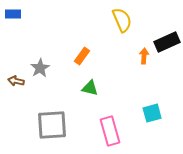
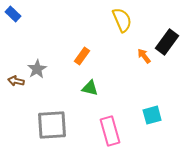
blue rectangle: rotated 42 degrees clockwise
black rectangle: rotated 30 degrees counterclockwise
orange arrow: rotated 42 degrees counterclockwise
gray star: moved 3 px left, 1 px down
cyan square: moved 2 px down
